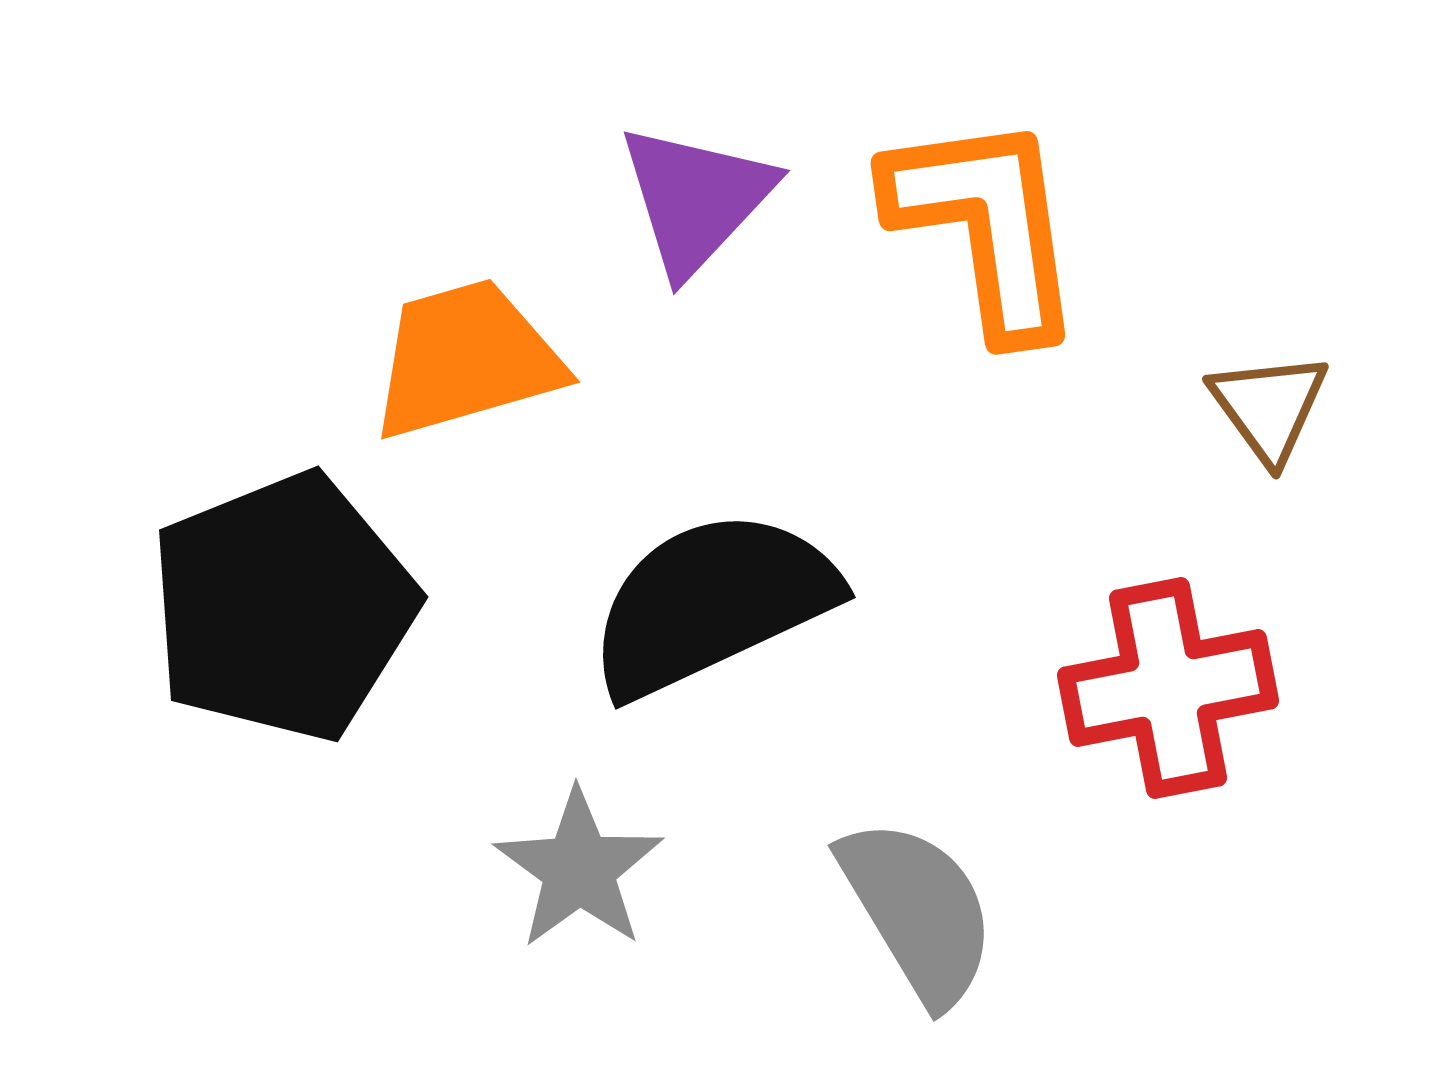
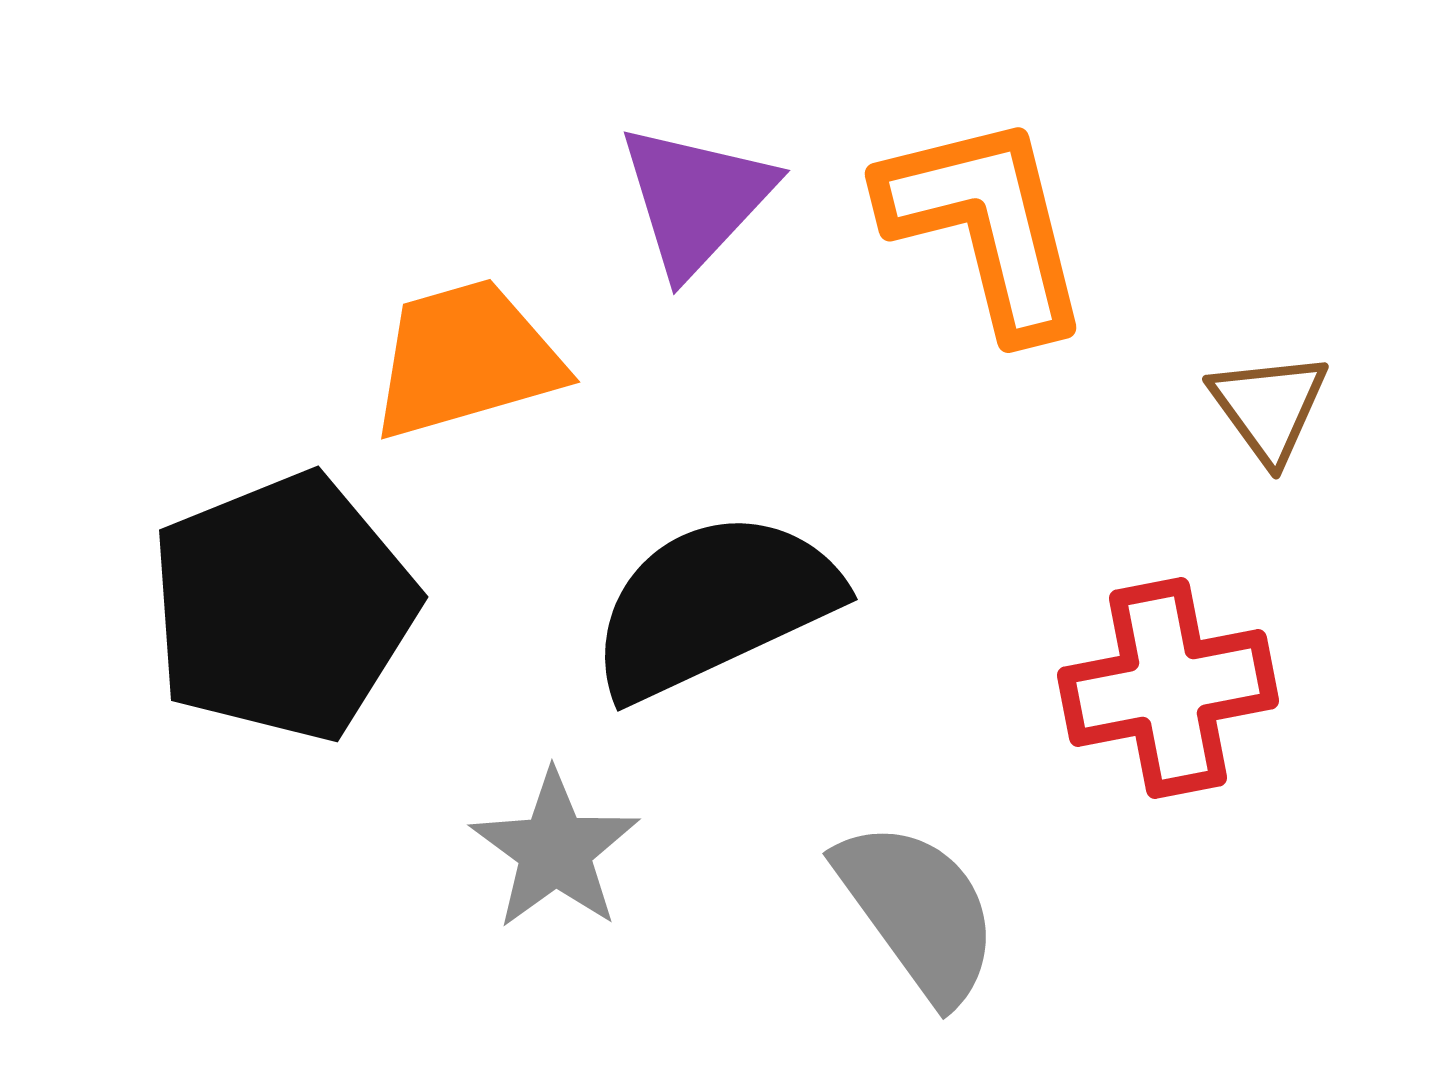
orange L-shape: rotated 6 degrees counterclockwise
black semicircle: moved 2 px right, 2 px down
gray star: moved 24 px left, 19 px up
gray semicircle: rotated 5 degrees counterclockwise
